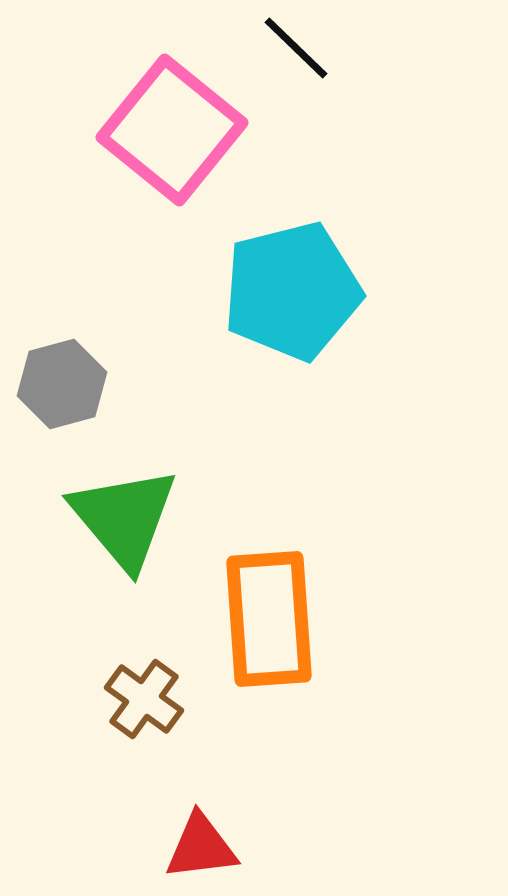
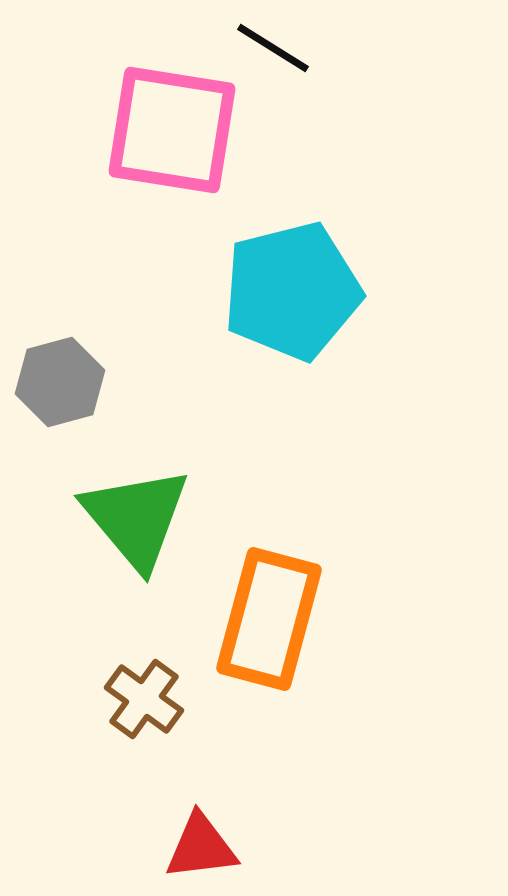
black line: moved 23 px left; rotated 12 degrees counterclockwise
pink square: rotated 30 degrees counterclockwise
gray hexagon: moved 2 px left, 2 px up
green triangle: moved 12 px right
orange rectangle: rotated 19 degrees clockwise
